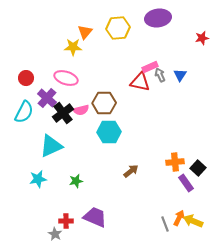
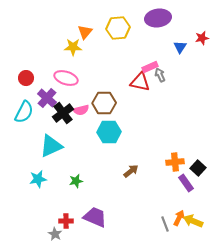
blue triangle: moved 28 px up
